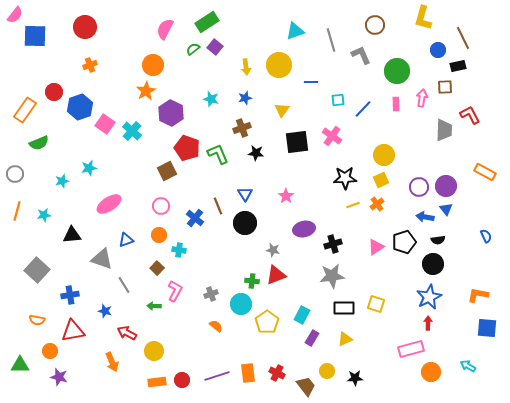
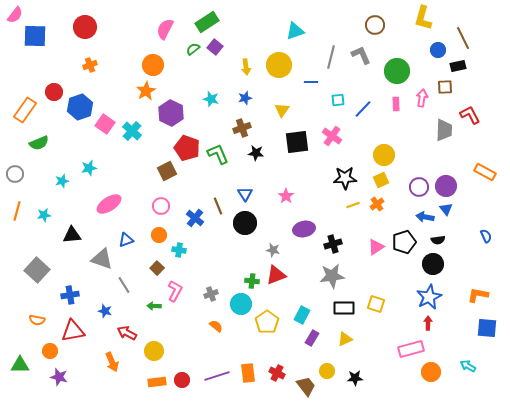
gray line at (331, 40): moved 17 px down; rotated 30 degrees clockwise
